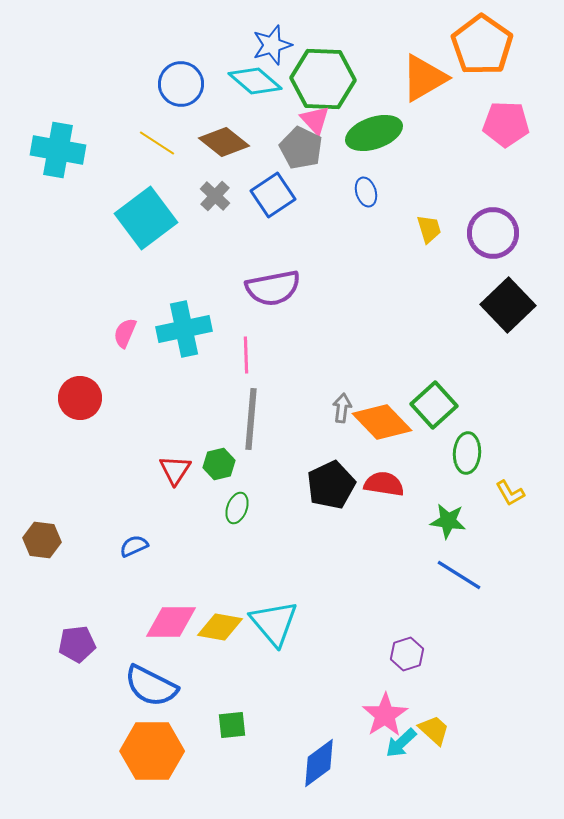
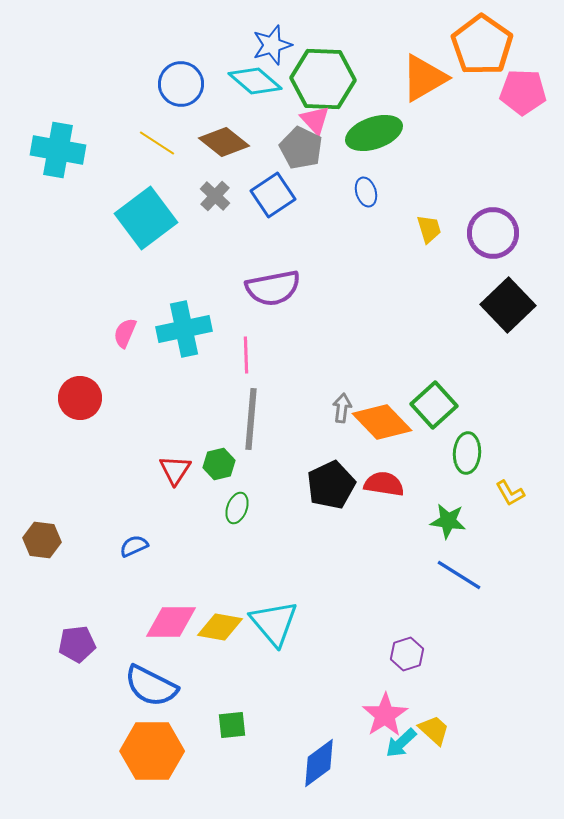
pink pentagon at (506, 124): moved 17 px right, 32 px up
